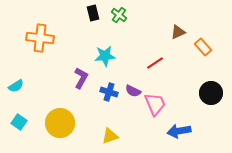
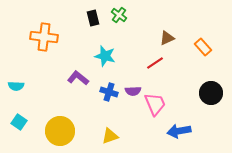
black rectangle: moved 5 px down
brown triangle: moved 11 px left, 6 px down
orange cross: moved 4 px right, 1 px up
cyan star: rotated 20 degrees clockwise
purple L-shape: moved 3 px left; rotated 80 degrees counterclockwise
cyan semicircle: rotated 35 degrees clockwise
purple semicircle: rotated 28 degrees counterclockwise
yellow circle: moved 8 px down
